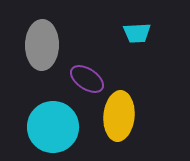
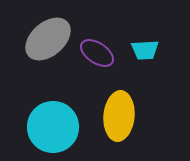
cyan trapezoid: moved 8 px right, 17 px down
gray ellipse: moved 6 px right, 6 px up; rotated 48 degrees clockwise
purple ellipse: moved 10 px right, 26 px up
